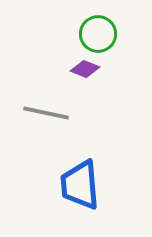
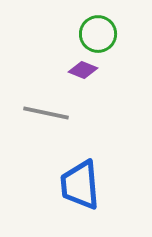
purple diamond: moved 2 px left, 1 px down
